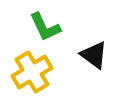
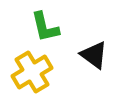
green L-shape: rotated 12 degrees clockwise
